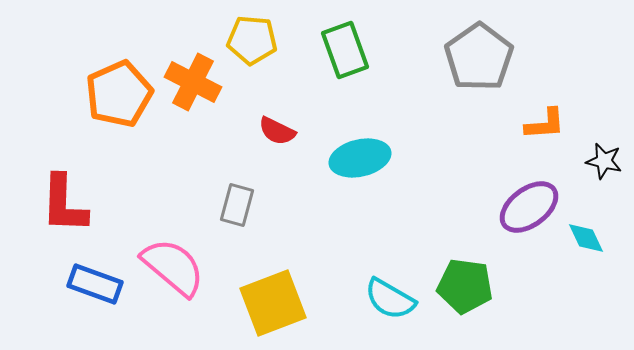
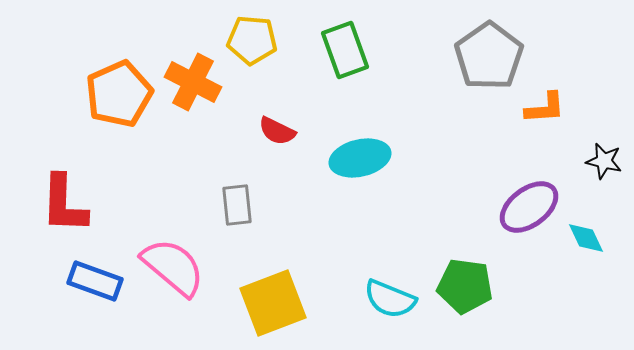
gray pentagon: moved 10 px right, 1 px up
orange L-shape: moved 16 px up
gray rectangle: rotated 21 degrees counterclockwise
blue rectangle: moved 3 px up
cyan semicircle: rotated 8 degrees counterclockwise
